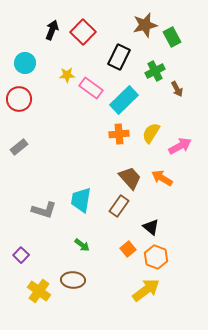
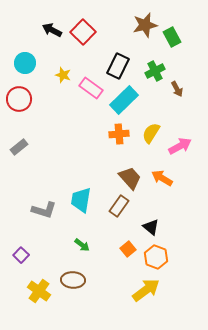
black arrow: rotated 84 degrees counterclockwise
black rectangle: moved 1 px left, 9 px down
yellow star: moved 4 px left; rotated 21 degrees clockwise
